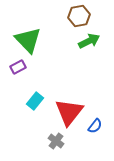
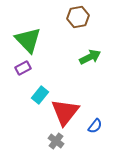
brown hexagon: moved 1 px left, 1 px down
green arrow: moved 1 px right, 16 px down
purple rectangle: moved 5 px right, 1 px down
cyan rectangle: moved 5 px right, 6 px up
red triangle: moved 4 px left
